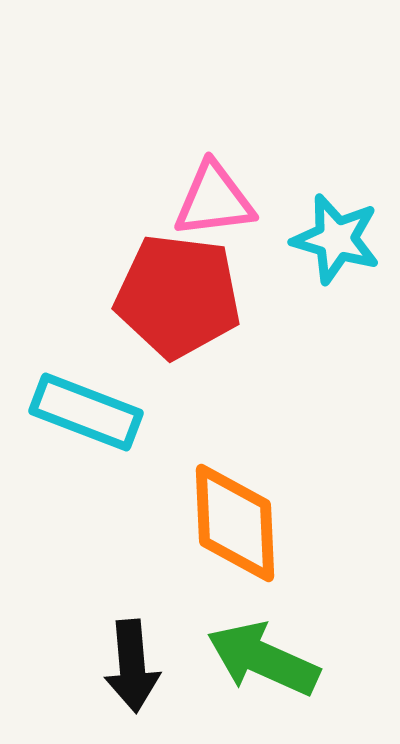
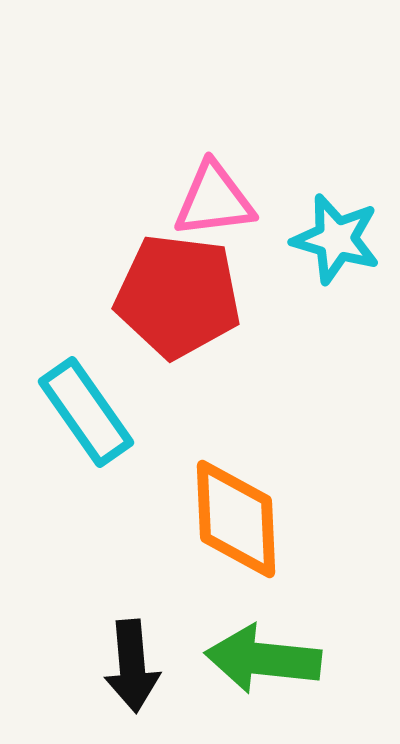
cyan rectangle: rotated 34 degrees clockwise
orange diamond: moved 1 px right, 4 px up
green arrow: rotated 18 degrees counterclockwise
